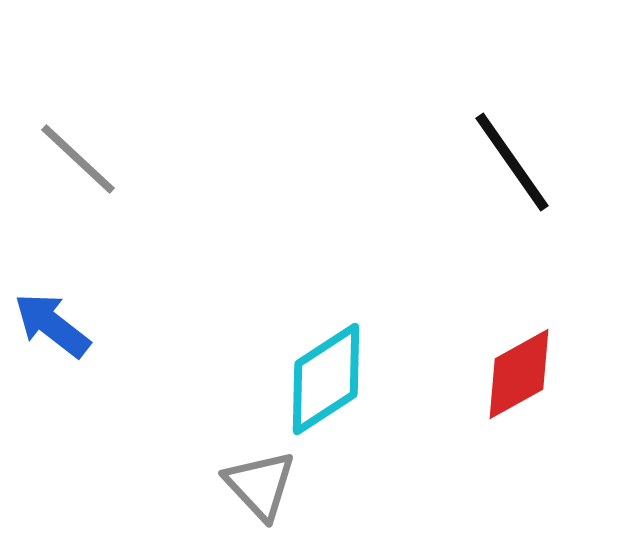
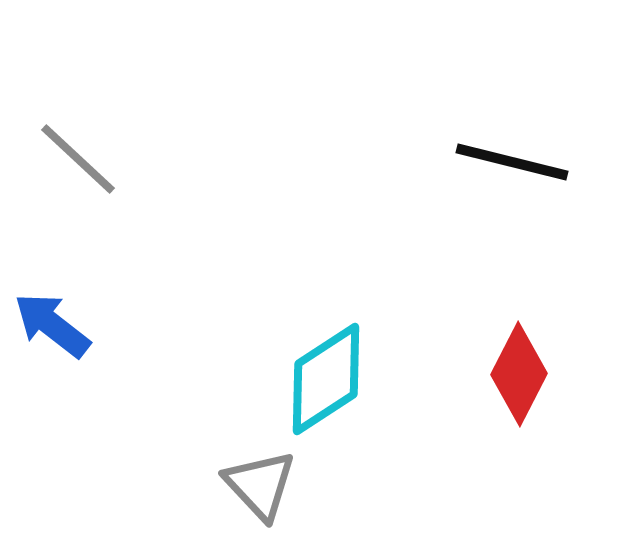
black line: rotated 41 degrees counterclockwise
red diamond: rotated 34 degrees counterclockwise
